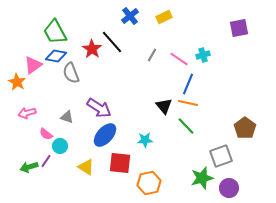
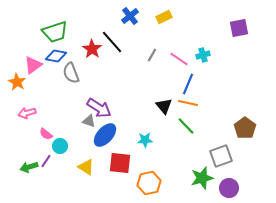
green trapezoid: rotated 80 degrees counterclockwise
gray triangle: moved 22 px right, 4 px down
